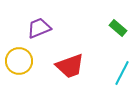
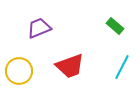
green rectangle: moved 3 px left, 2 px up
yellow circle: moved 10 px down
cyan line: moved 6 px up
